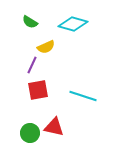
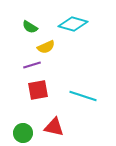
green semicircle: moved 5 px down
purple line: rotated 48 degrees clockwise
green circle: moved 7 px left
